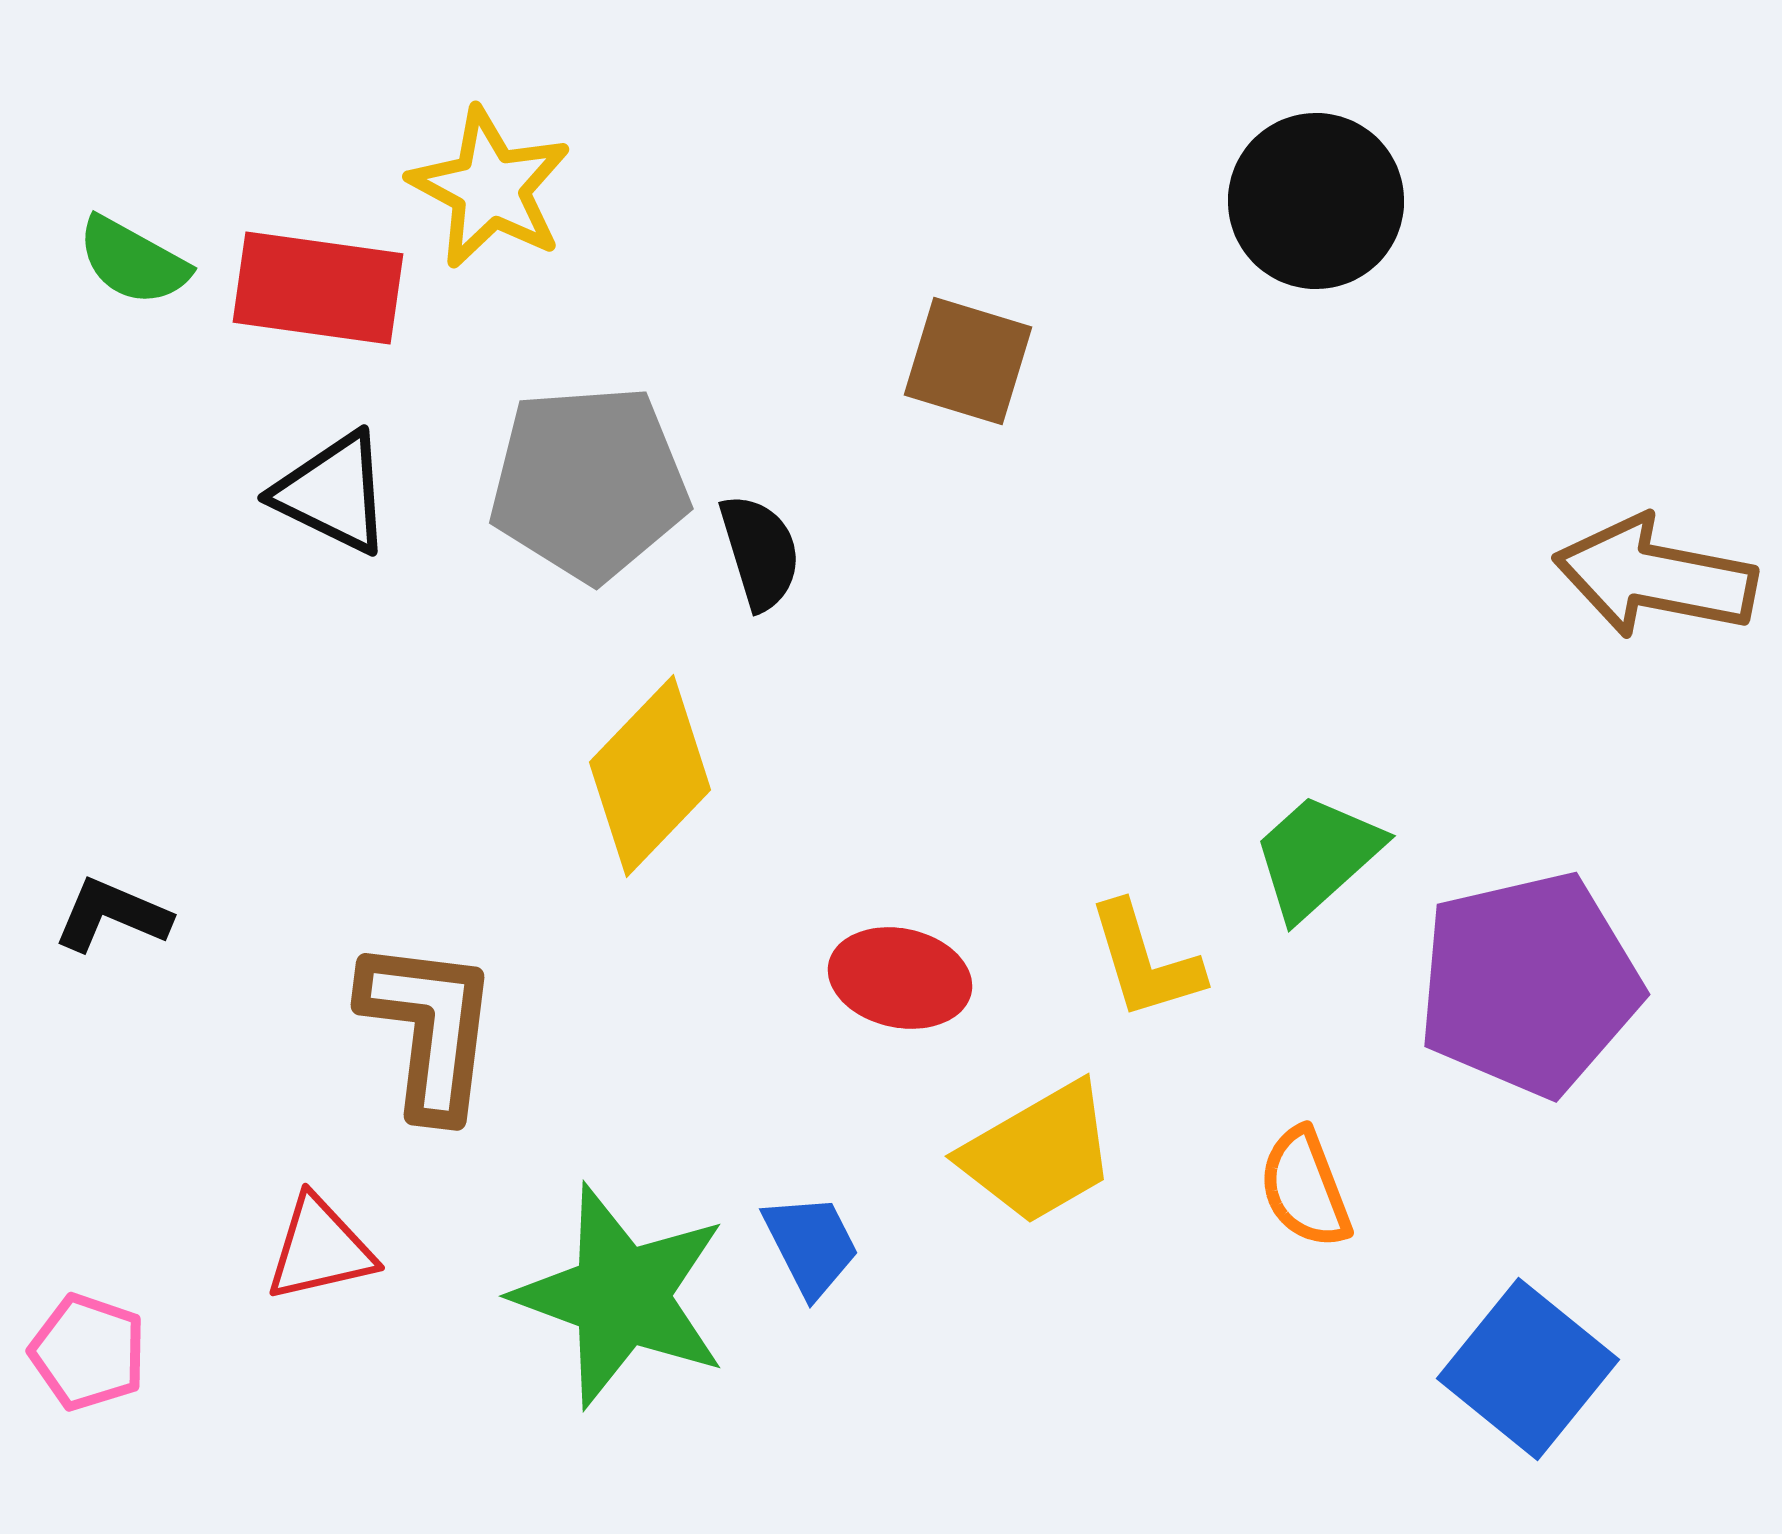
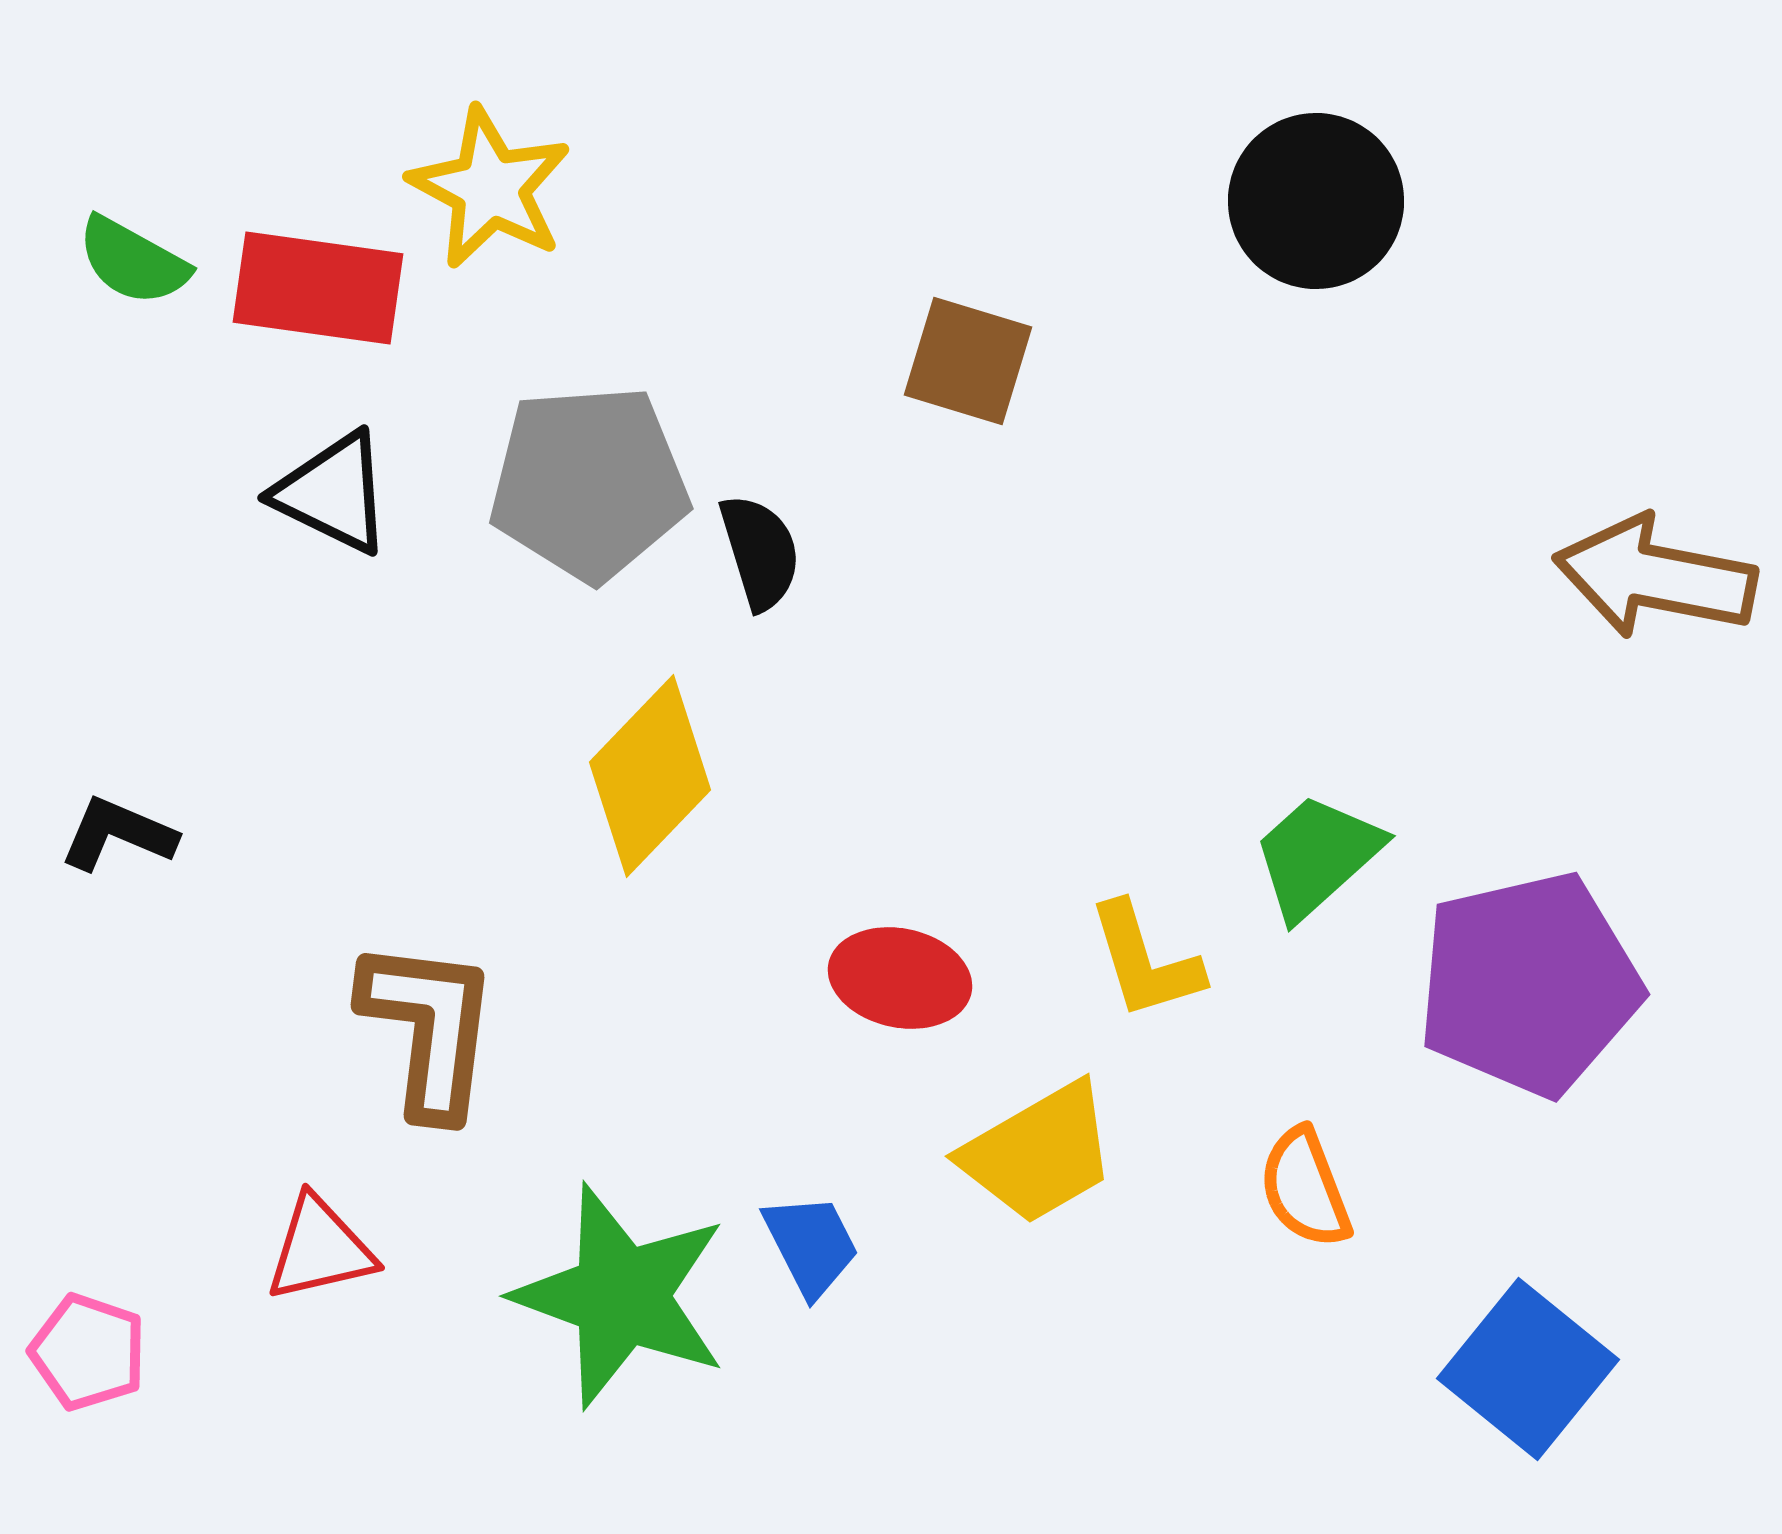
black L-shape: moved 6 px right, 81 px up
